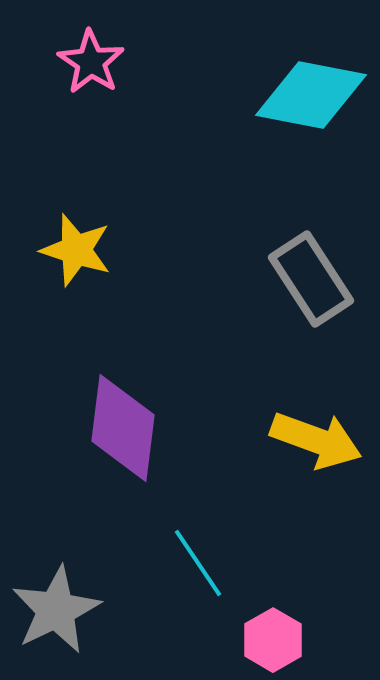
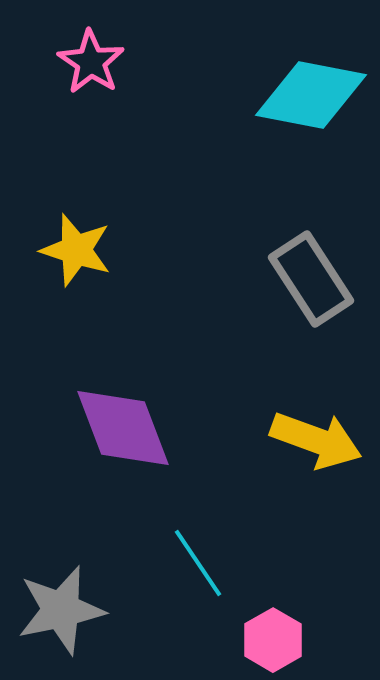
purple diamond: rotated 28 degrees counterclockwise
gray star: moved 5 px right; rotated 14 degrees clockwise
